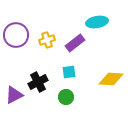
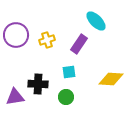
cyan ellipse: moved 1 px left, 1 px up; rotated 55 degrees clockwise
purple rectangle: moved 4 px right, 1 px down; rotated 18 degrees counterclockwise
black cross: moved 2 px down; rotated 30 degrees clockwise
purple triangle: moved 1 px right, 2 px down; rotated 18 degrees clockwise
